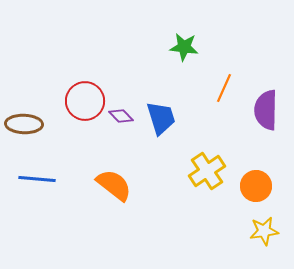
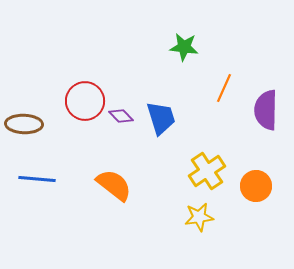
yellow star: moved 65 px left, 14 px up
